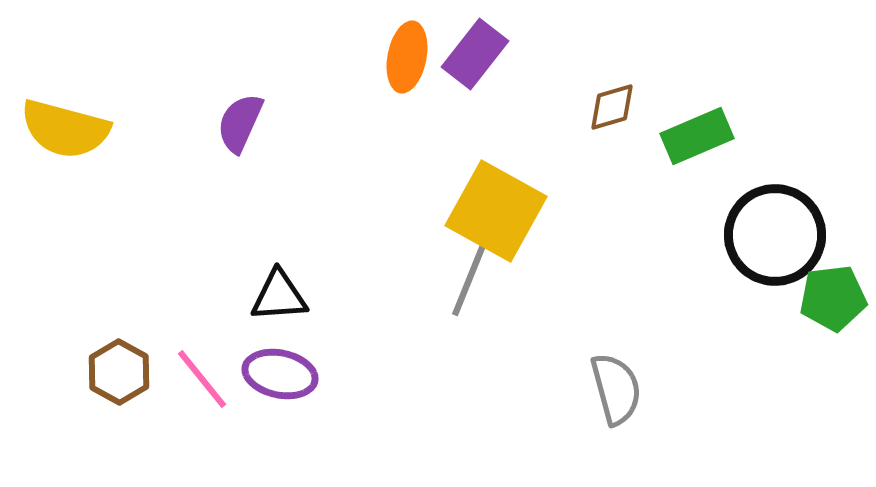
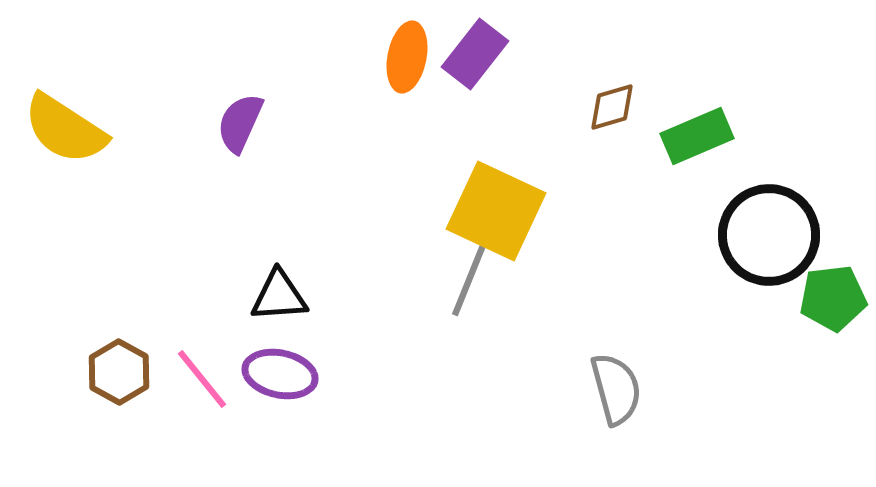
yellow semicircle: rotated 18 degrees clockwise
yellow square: rotated 4 degrees counterclockwise
black circle: moved 6 px left
